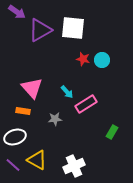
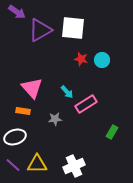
red star: moved 2 px left
yellow triangle: moved 4 px down; rotated 30 degrees counterclockwise
